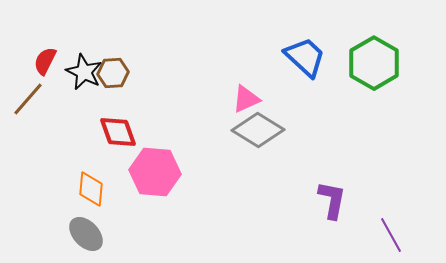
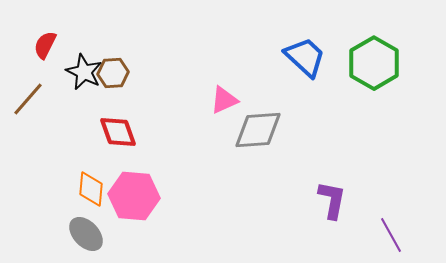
red semicircle: moved 16 px up
pink triangle: moved 22 px left, 1 px down
gray diamond: rotated 36 degrees counterclockwise
pink hexagon: moved 21 px left, 24 px down
